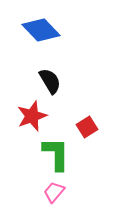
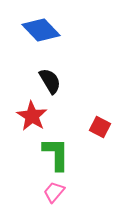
red star: rotated 20 degrees counterclockwise
red square: moved 13 px right; rotated 30 degrees counterclockwise
